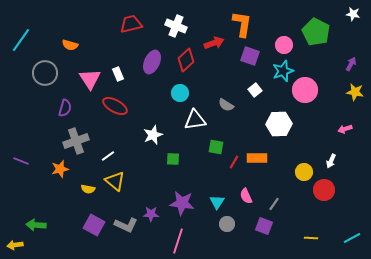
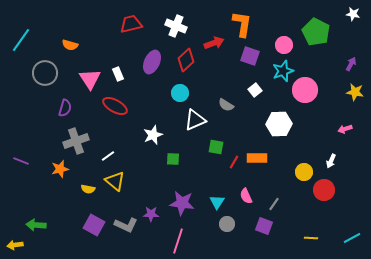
white triangle at (195, 120): rotated 15 degrees counterclockwise
